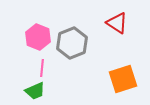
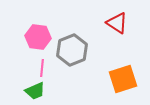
pink hexagon: rotated 15 degrees counterclockwise
gray hexagon: moved 7 px down
